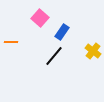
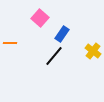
blue rectangle: moved 2 px down
orange line: moved 1 px left, 1 px down
